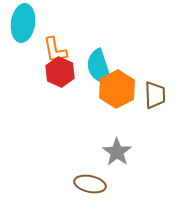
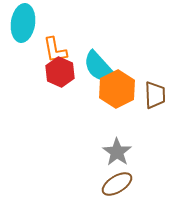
cyan semicircle: rotated 24 degrees counterclockwise
brown ellipse: moved 27 px right; rotated 44 degrees counterclockwise
